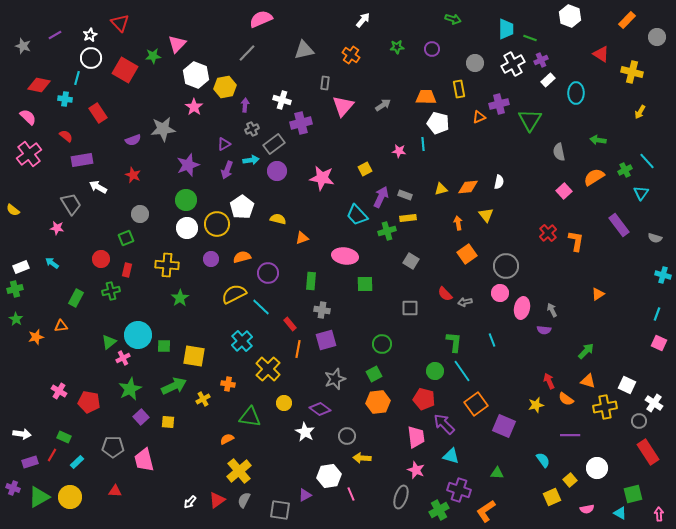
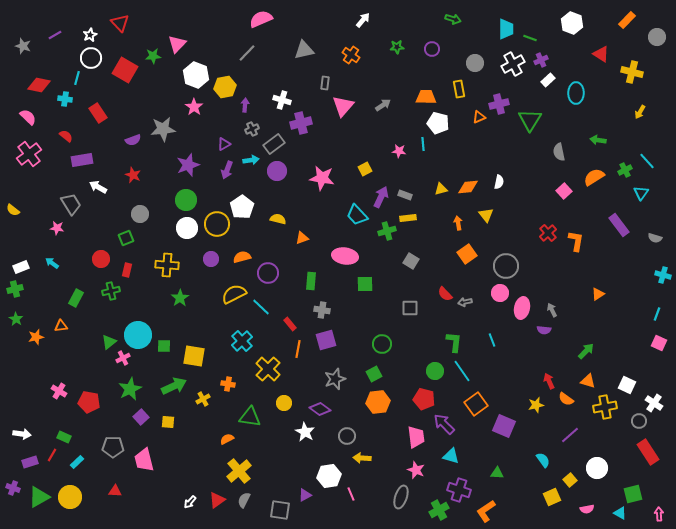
white hexagon at (570, 16): moved 2 px right, 7 px down
purple line at (570, 435): rotated 42 degrees counterclockwise
